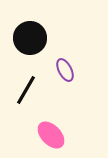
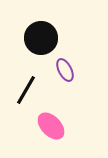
black circle: moved 11 px right
pink ellipse: moved 9 px up
